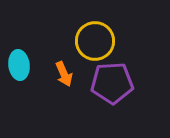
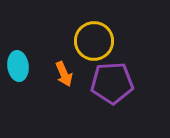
yellow circle: moved 1 px left
cyan ellipse: moved 1 px left, 1 px down
